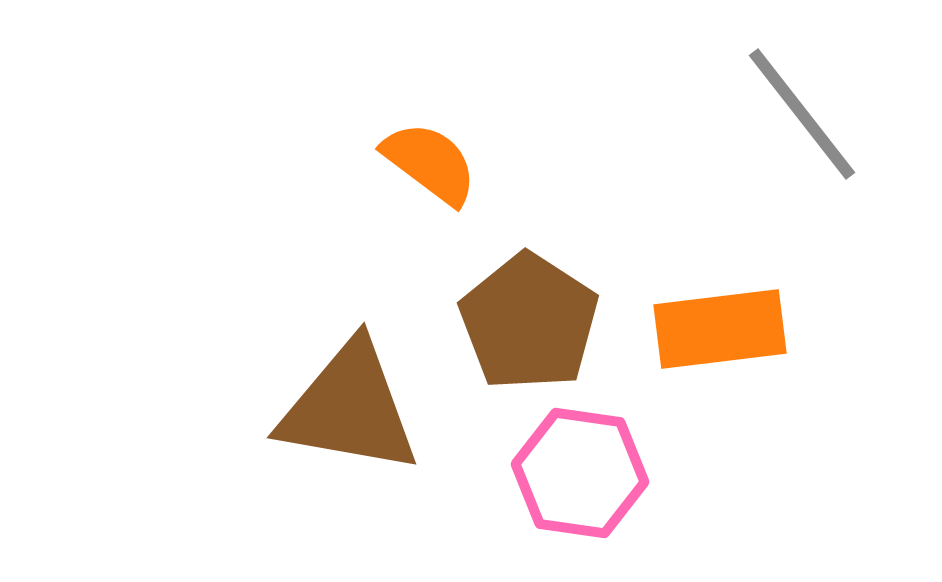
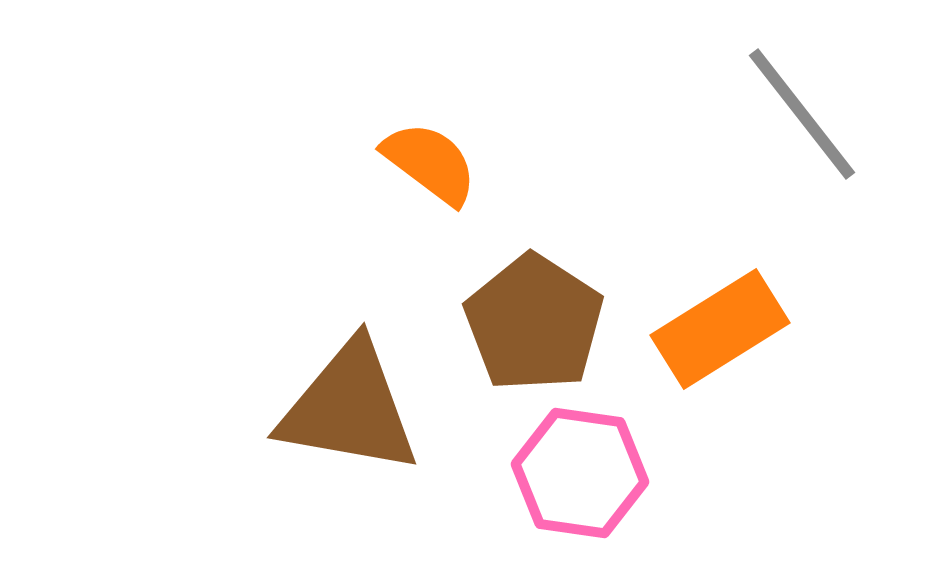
brown pentagon: moved 5 px right, 1 px down
orange rectangle: rotated 25 degrees counterclockwise
